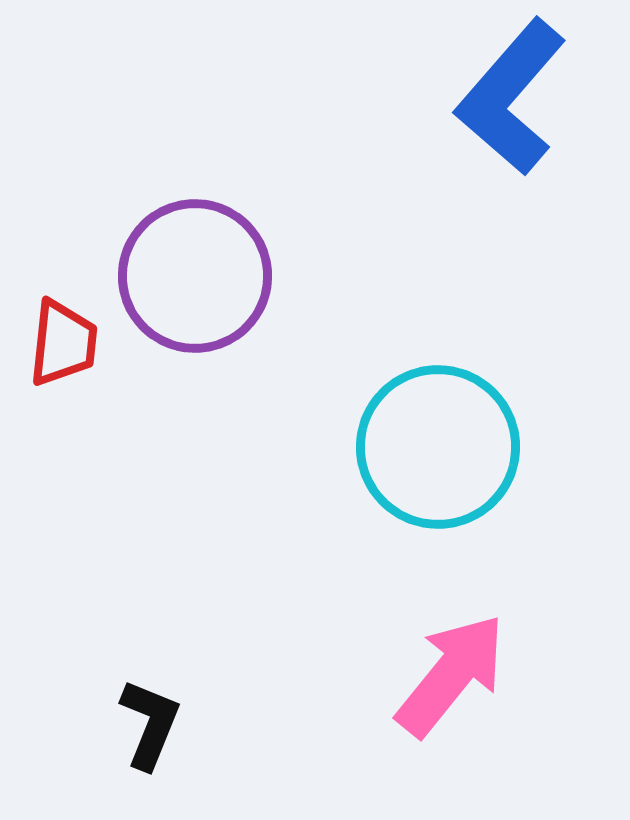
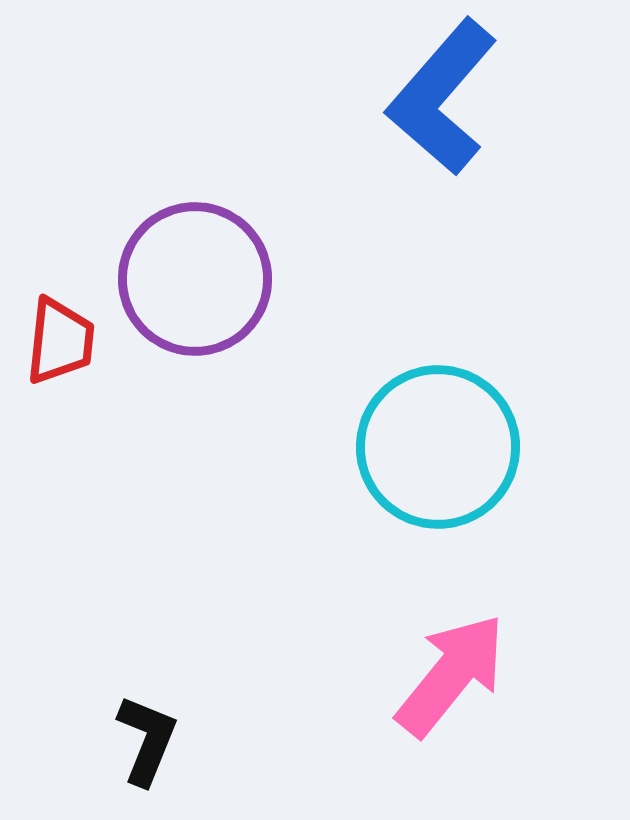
blue L-shape: moved 69 px left
purple circle: moved 3 px down
red trapezoid: moved 3 px left, 2 px up
black L-shape: moved 3 px left, 16 px down
